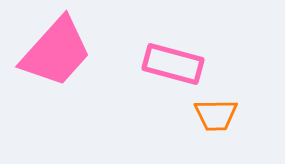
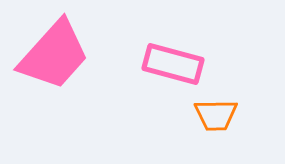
pink trapezoid: moved 2 px left, 3 px down
